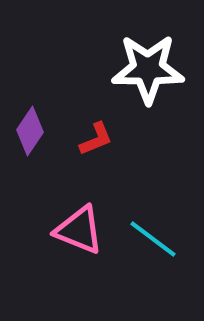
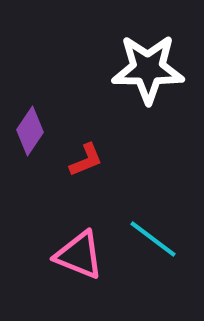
red L-shape: moved 10 px left, 21 px down
pink triangle: moved 25 px down
